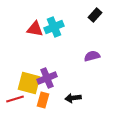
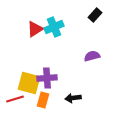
red triangle: rotated 42 degrees counterclockwise
purple cross: rotated 18 degrees clockwise
